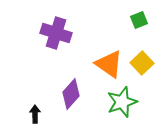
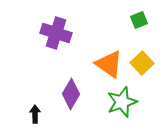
purple diamond: rotated 12 degrees counterclockwise
